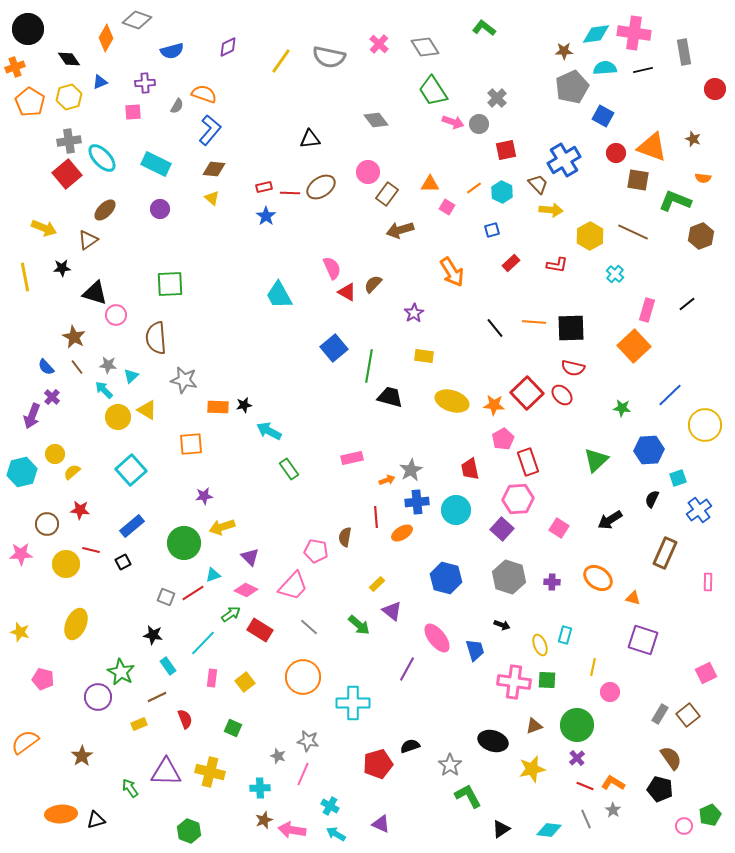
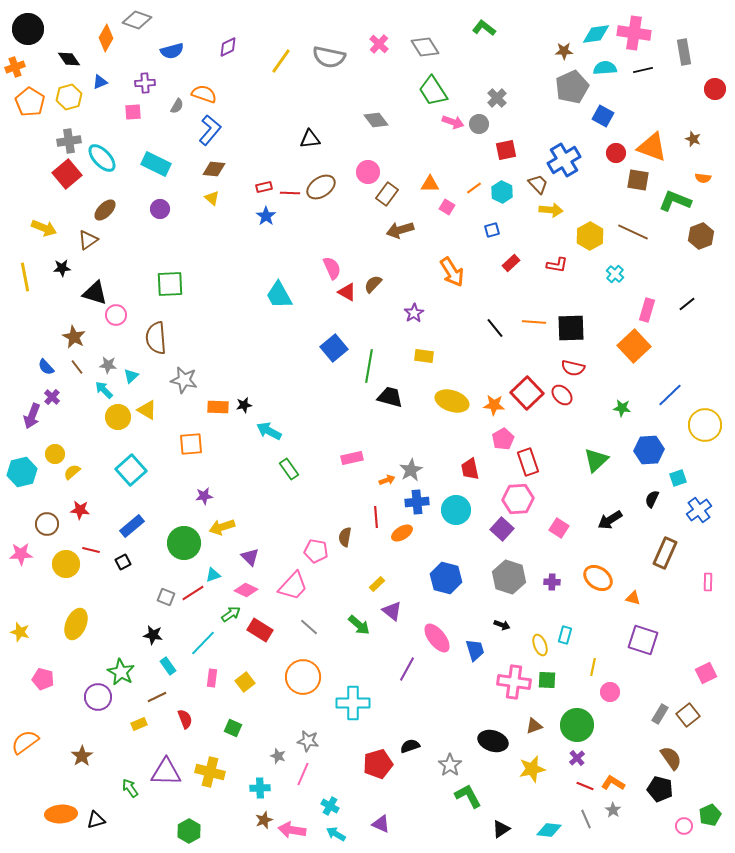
green hexagon at (189, 831): rotated 10 degrees clockwise
